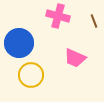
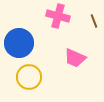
yellow circle: moved 2 px left, 2 px down
